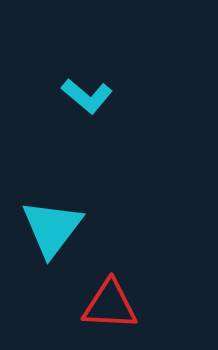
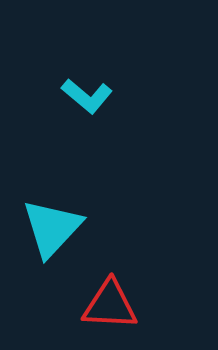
cyan triangle: rotated 6 degrees clockwise
